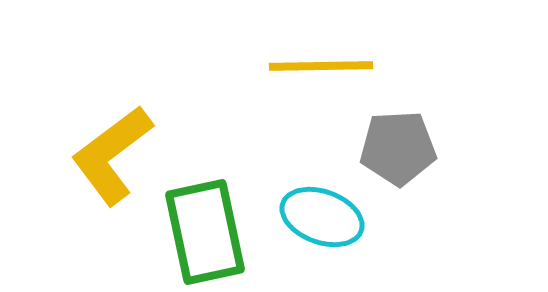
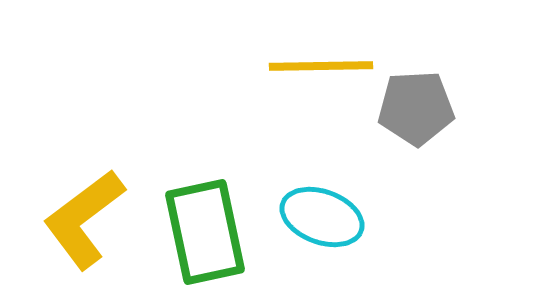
gray pentagon: moved 18 px right, 40 px up
yellow L-shape: moved 28 px left, 64 px down
